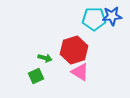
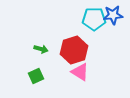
blue star: moved 1 px right, 1 px up
green arrow: moved 4 px left, 9 px up
